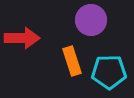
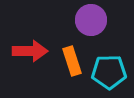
red arrow: moved 8 px right, 13 px down
